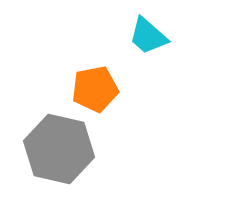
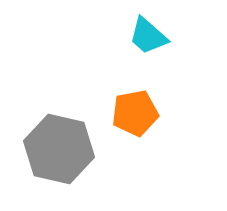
orange pentagon: moved 40 px right, 24 px down
